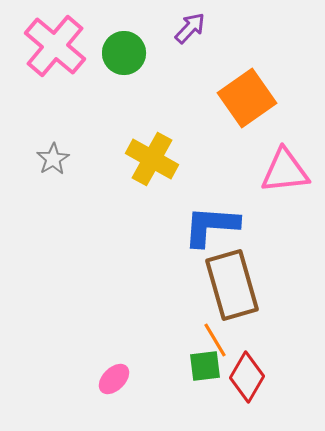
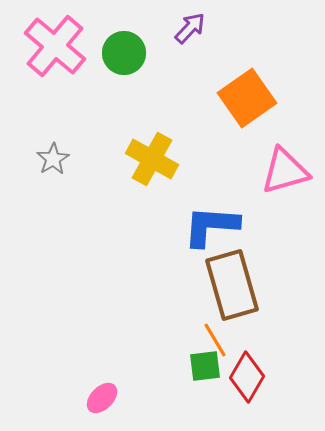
pink triangle: rotated 10 degrees counterclockwise
pink ellipse: moved 12 px left, 19 px down
